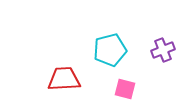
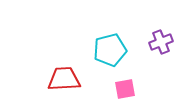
purple cross: moved 2 px left, 8 px up
pink square: rotated 25 degrees counterclockwise
